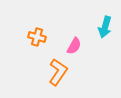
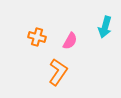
pink semicircle: moved 4 px left, 5 px up
